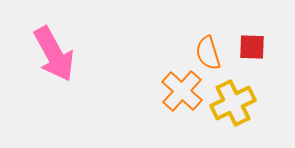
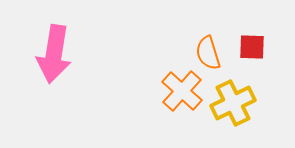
pink arrow: rotated 38 degrees clockwise
